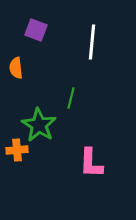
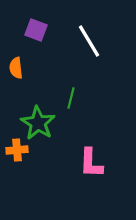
white line: moved 3 px left, 1 px up; rotated 36 degrees counterclockwise
green star: moved 1 px left, 2 px up
